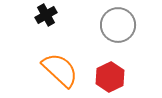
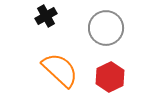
black cross: moved 1 px down
gray circle: moved 12 px left, 3 px down
